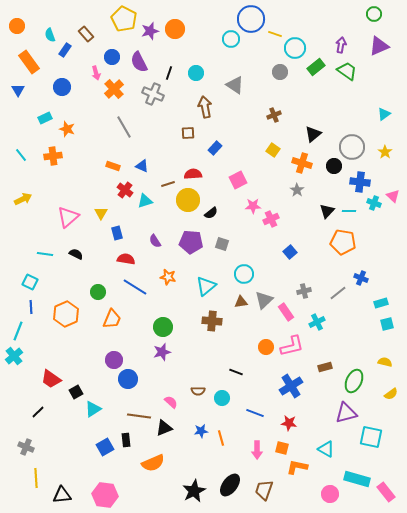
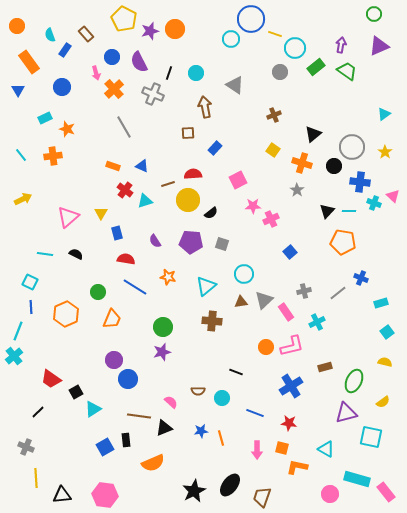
cyan square at (387, 324): moved 8 px down; rotated 24 degrees counterclockwise
yellow semicircle at (391, 394): moved 8 px left, 8 px down
brown trapezoid at (264, 490): moved 2 px left, 7 px down
